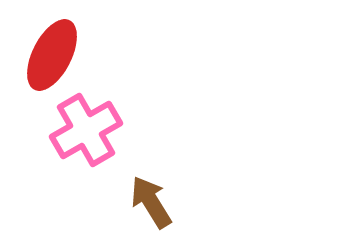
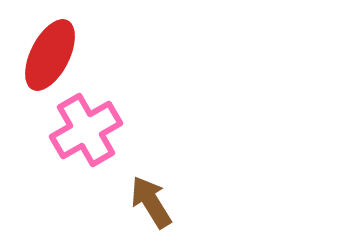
red ellipse: moved 2 px left
